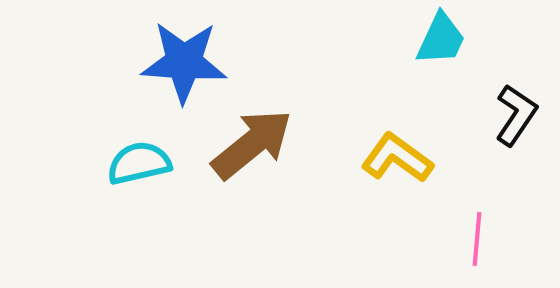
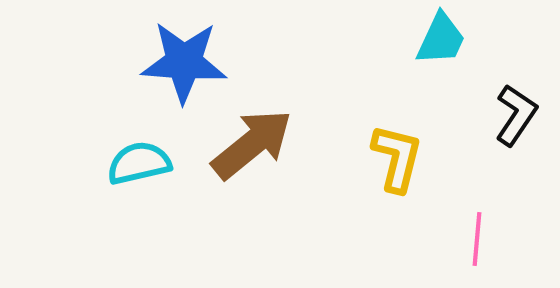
yellow L-shape: rotated 68 degrees clockwise
